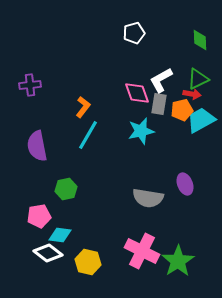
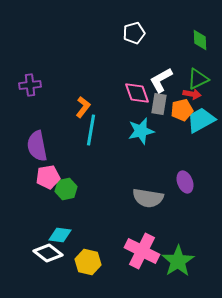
cyan line: moved 3 px right, 5 px up; rotated 20 degrees counterclockwise
purple ellipse: moved 2 px up
pink pentagon: moved 9 px right, 39 px up
